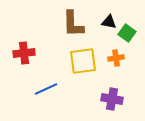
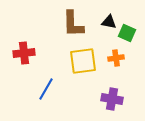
green square: rotated 12 degrees counterclockwise
blue line: rotated 35 degrees counterclockwise
